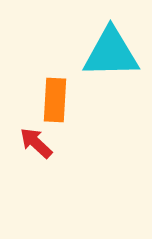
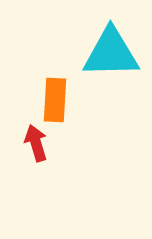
red arrow: rotated 30 degrees clockwise
